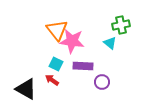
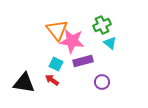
green cross: moved 19 px left; rotated 12 degrees counterclockwise
purple rectangle: moved 5 px up; rotated 18 degrees counterclockwise
black triangle: moved 2 px left, 6 px up; rotated 20 degrees counterclockwise
